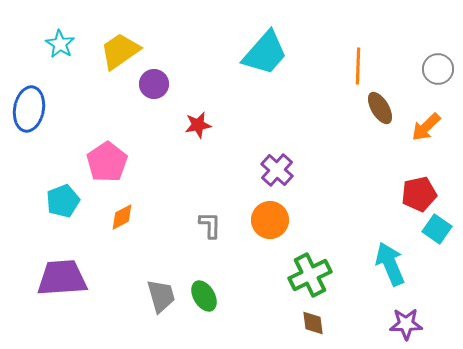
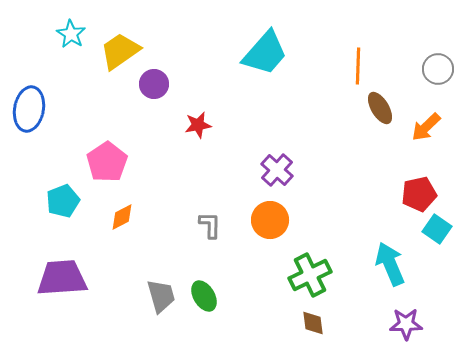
cyan star: moved 11 px right, 10 px up
